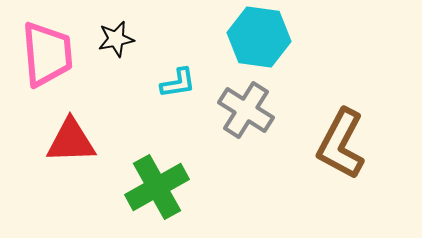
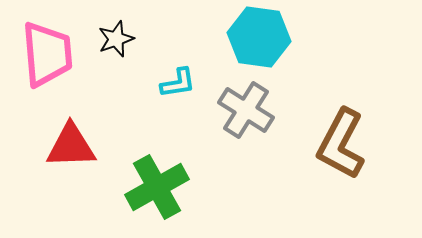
black star: rotated 9 degrees counterclockwise
red triangle: moved 5 px down
